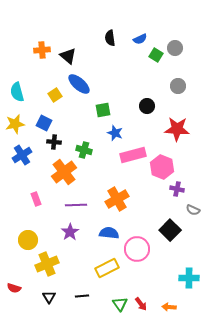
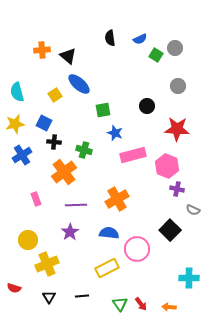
pink hexagon at (162, 167): moved 5 px right, 1 px up
